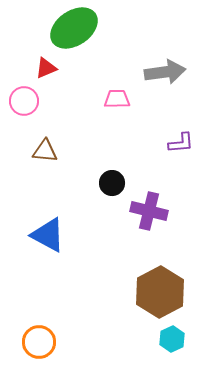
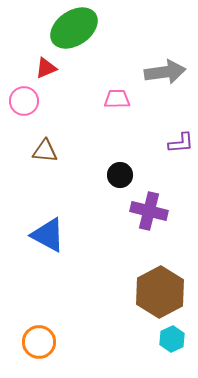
black circle: moved 8 px right, 8 px up
